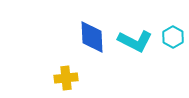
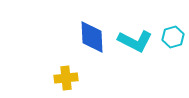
cyan hexagon: rotated 15 degrees clockwise
